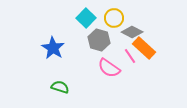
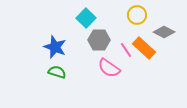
yellow circle: moved 23 px right, 3 px up
gray diamond: moved 32 px right
gray hexagon: rotated 15 degrees counterclockwise
blue star: moved 2 px right, 1 px up; rotated 10 degrees counterclockwise
pink line: moved 4 px left, 6 px up
green semicircle: moved 3 px left, 15 px up
